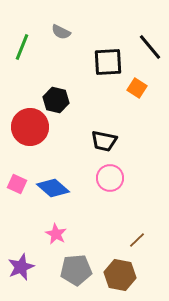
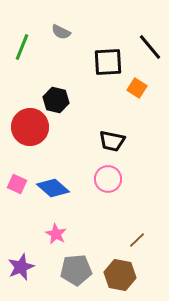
black trapezoid: moved 8 px right
pink circle: moved 2 px left, 1 px down
